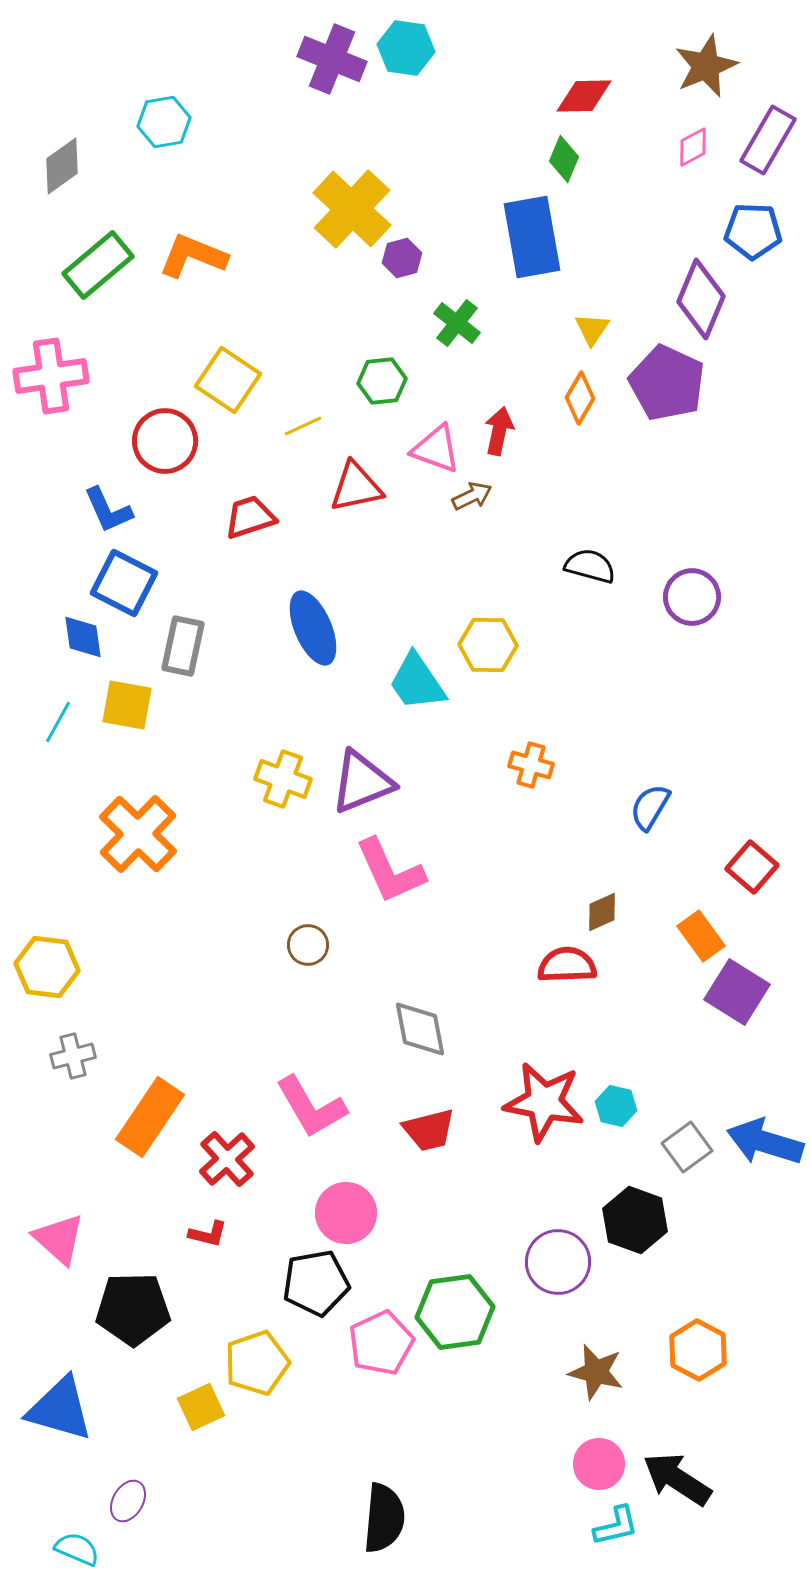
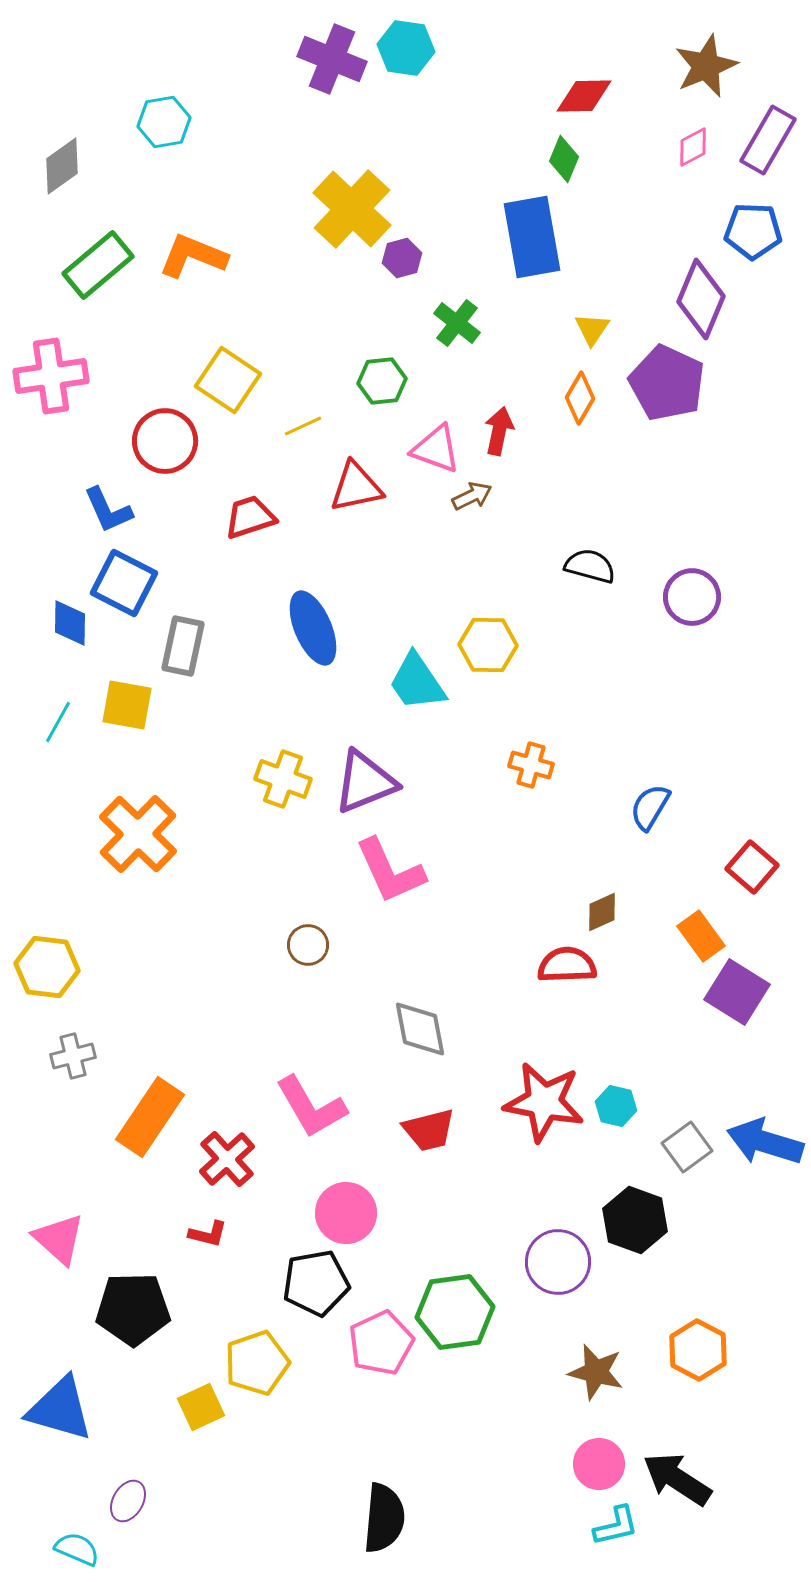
blue diamond at (83, 637): moved 13 px left, 14 px up; rotated 9 degrees clockwise
purple triangle at (362, 782): moved 3 px right
